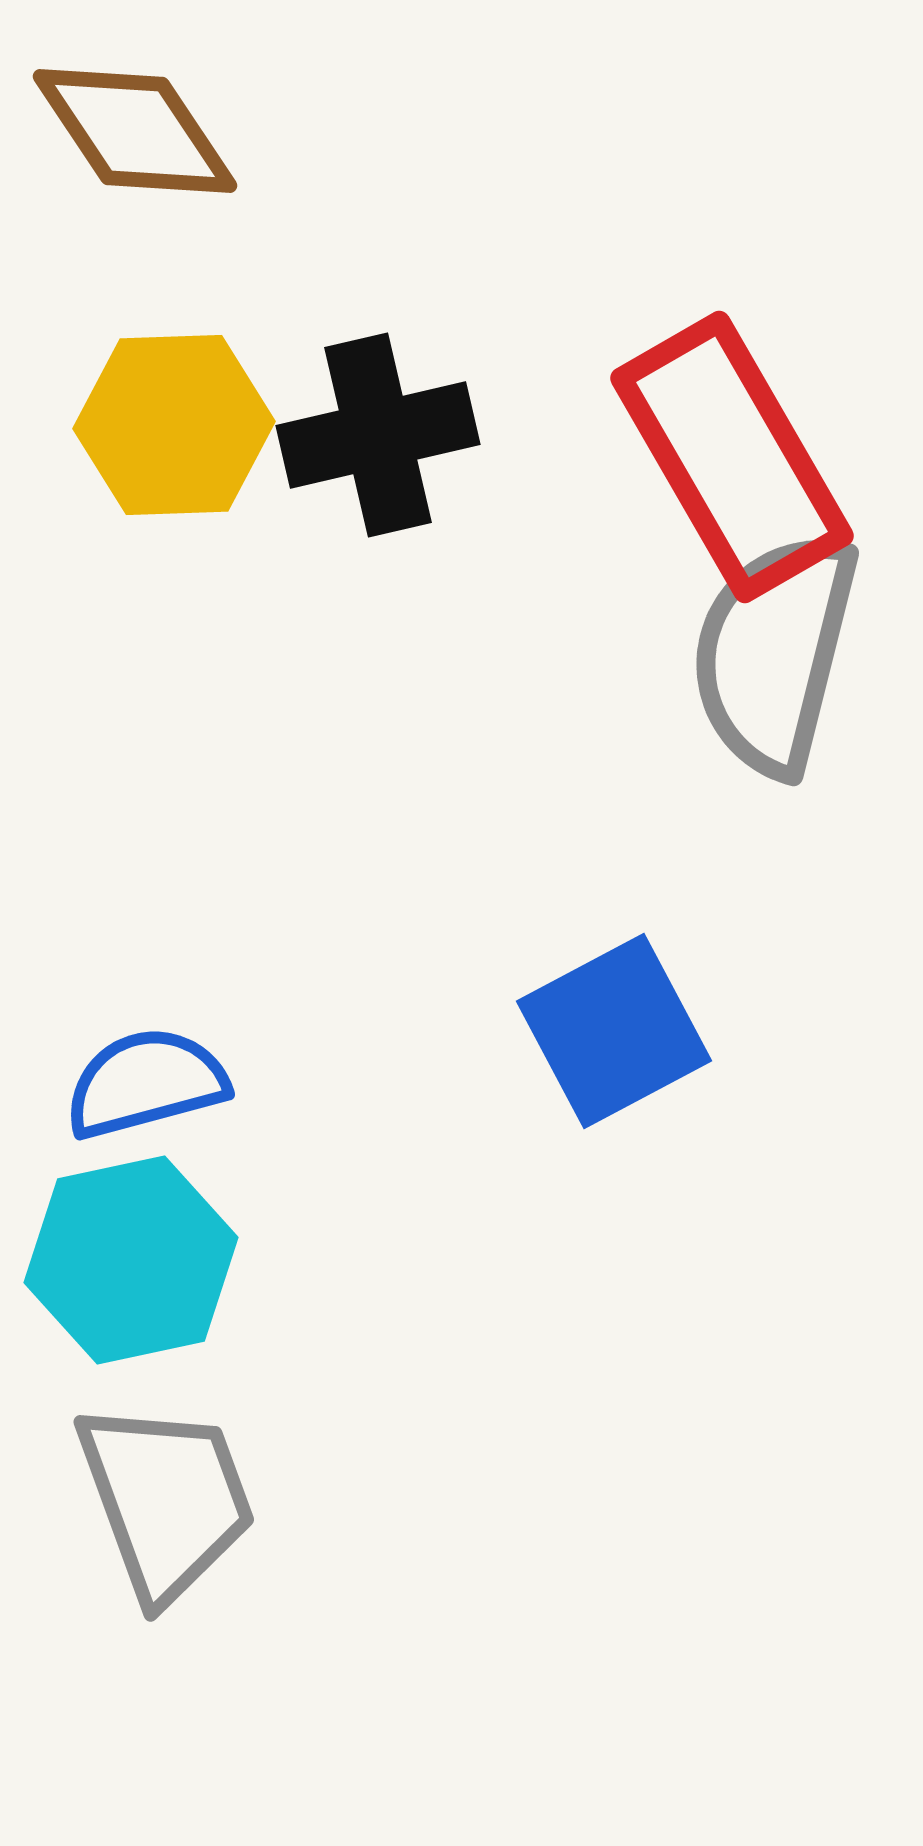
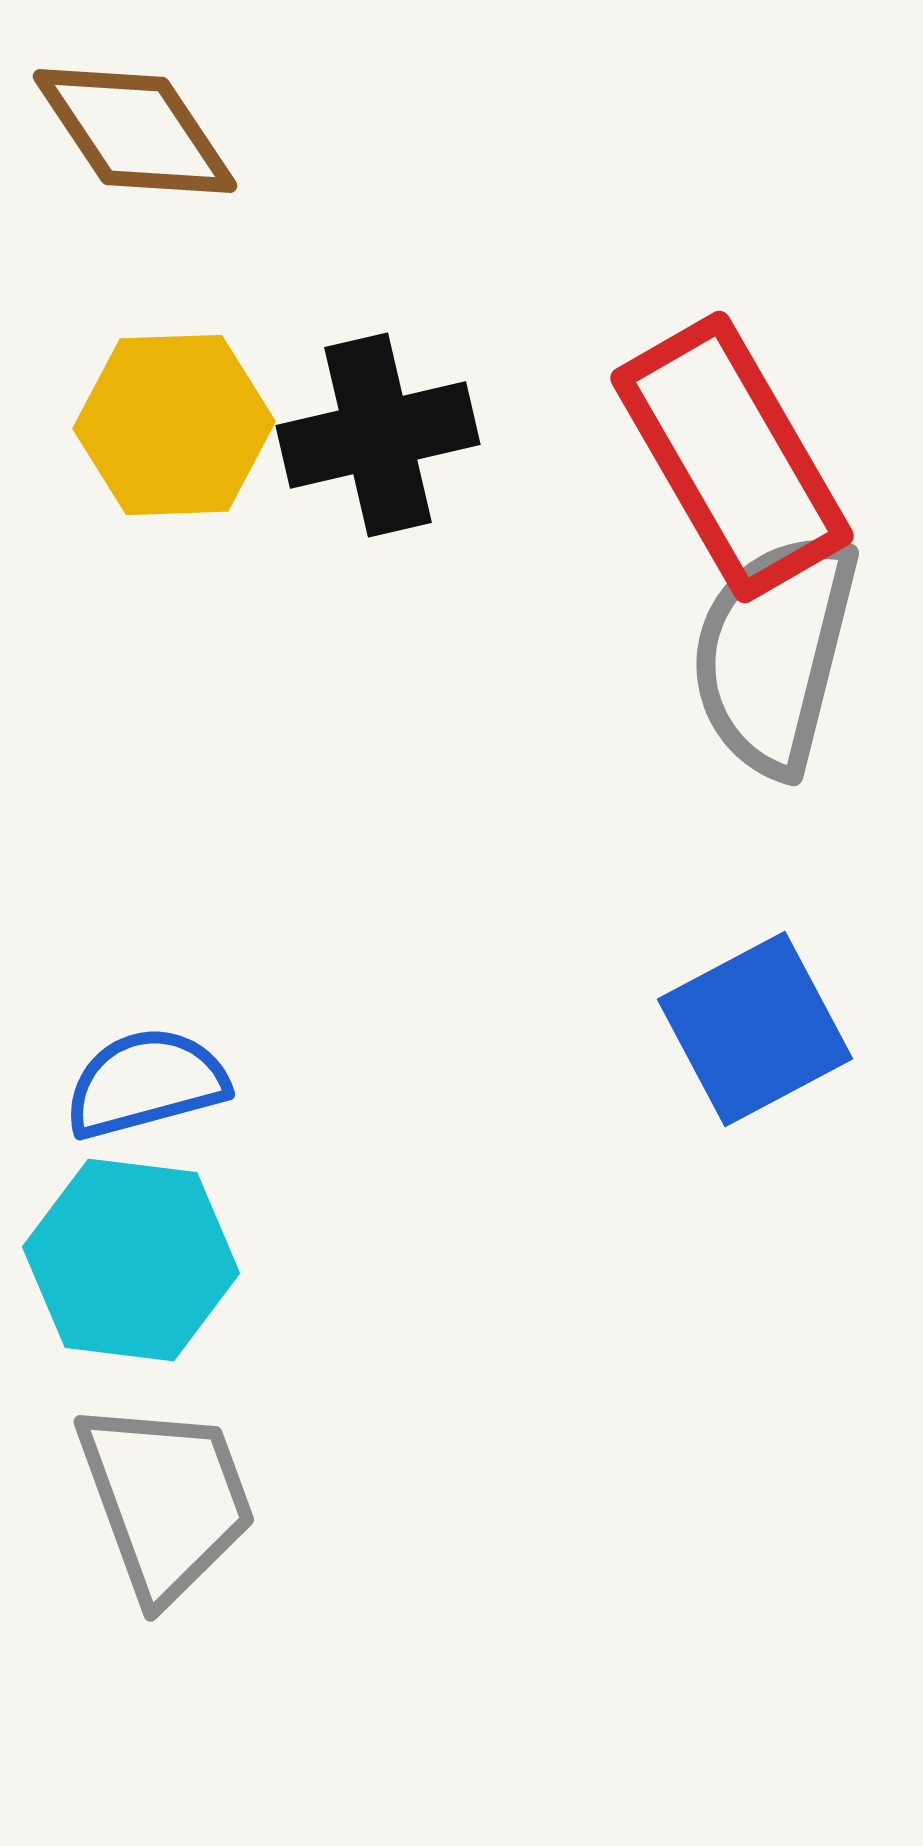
blue square: moved 141 px right, 2 px up
cyan hexagon: rotated 19 degrees clockwise
